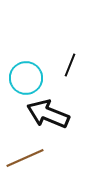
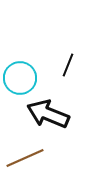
black line: moved 2 px left
cyan circle: moved 6 px left
